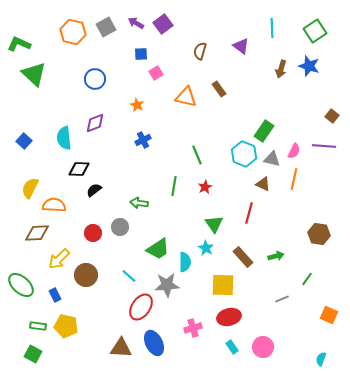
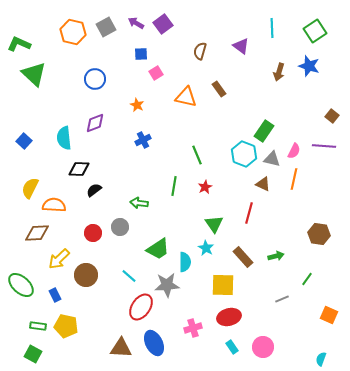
brown arrow at (281, 69): moved 2 px left, 3 px down
